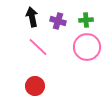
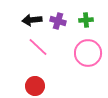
black arrow: moved 3 px down; rotated 84 degrees counterclockwise
pink circle: moved 1 px right, 6 px down
